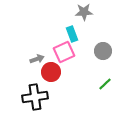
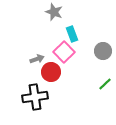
gray star: moved 30 px left; rotated 24 degrees clockwise
pink square: rotated 20 degrees counterclockwise
